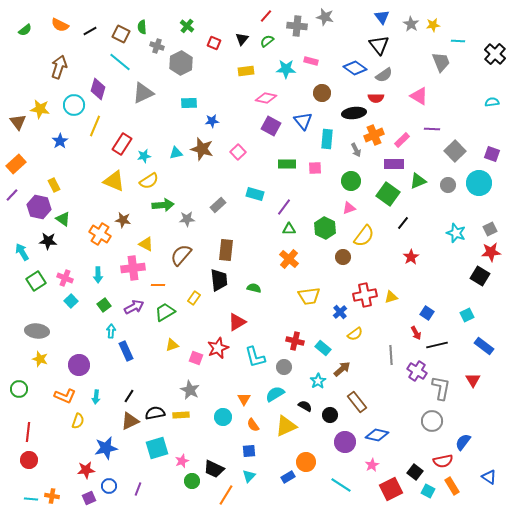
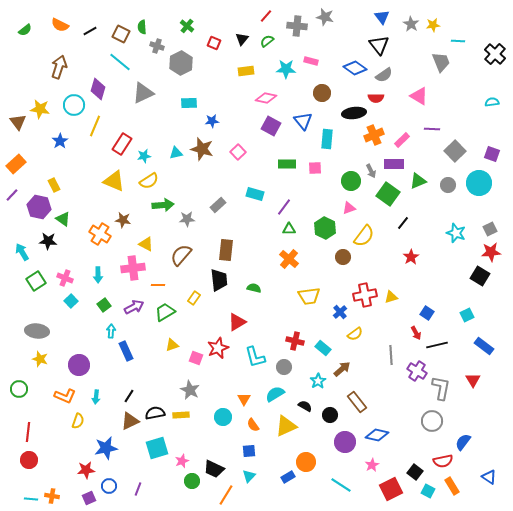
gray arrow at (356, 150): moved 15 px right, 21 px down
